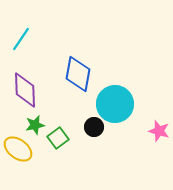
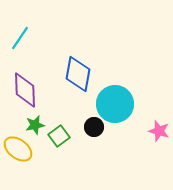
cyan line: moved 1 px left, 1 px up
green square: moved 1 px right, 2 px up
